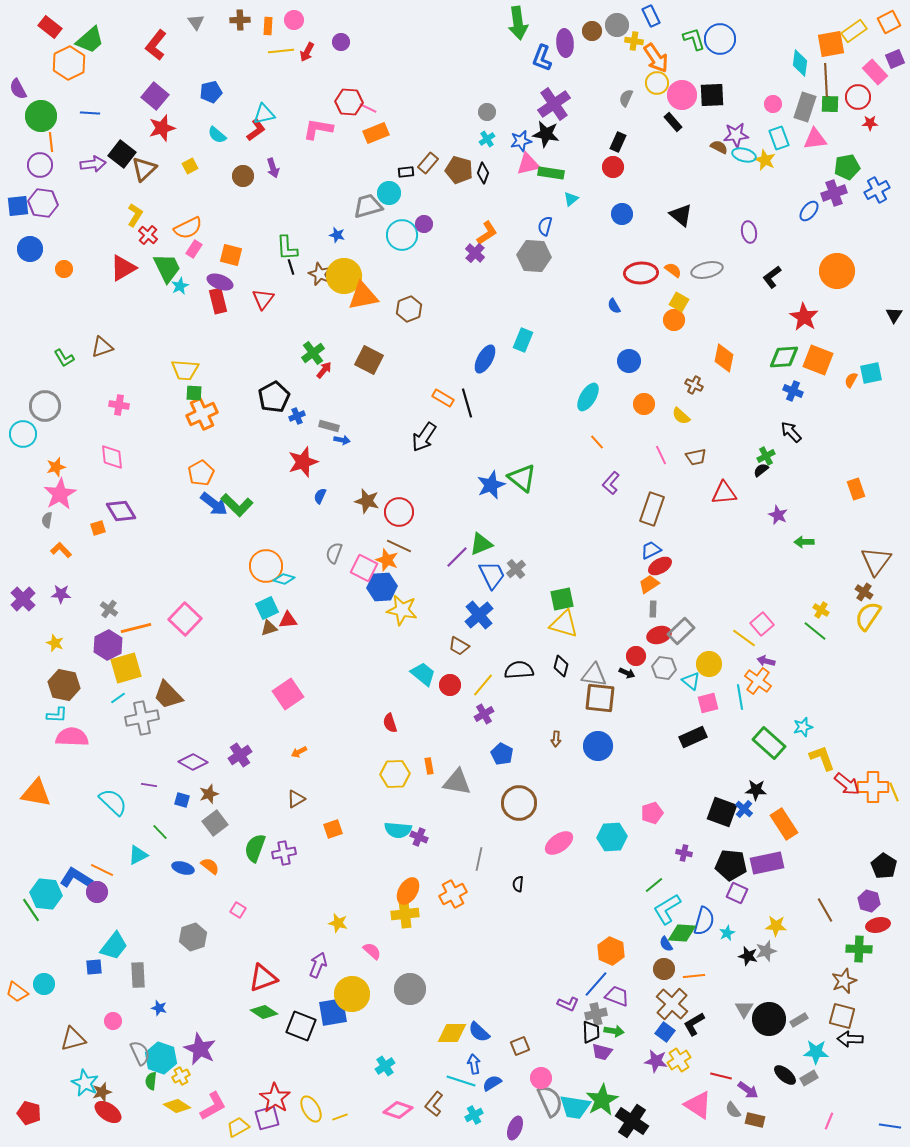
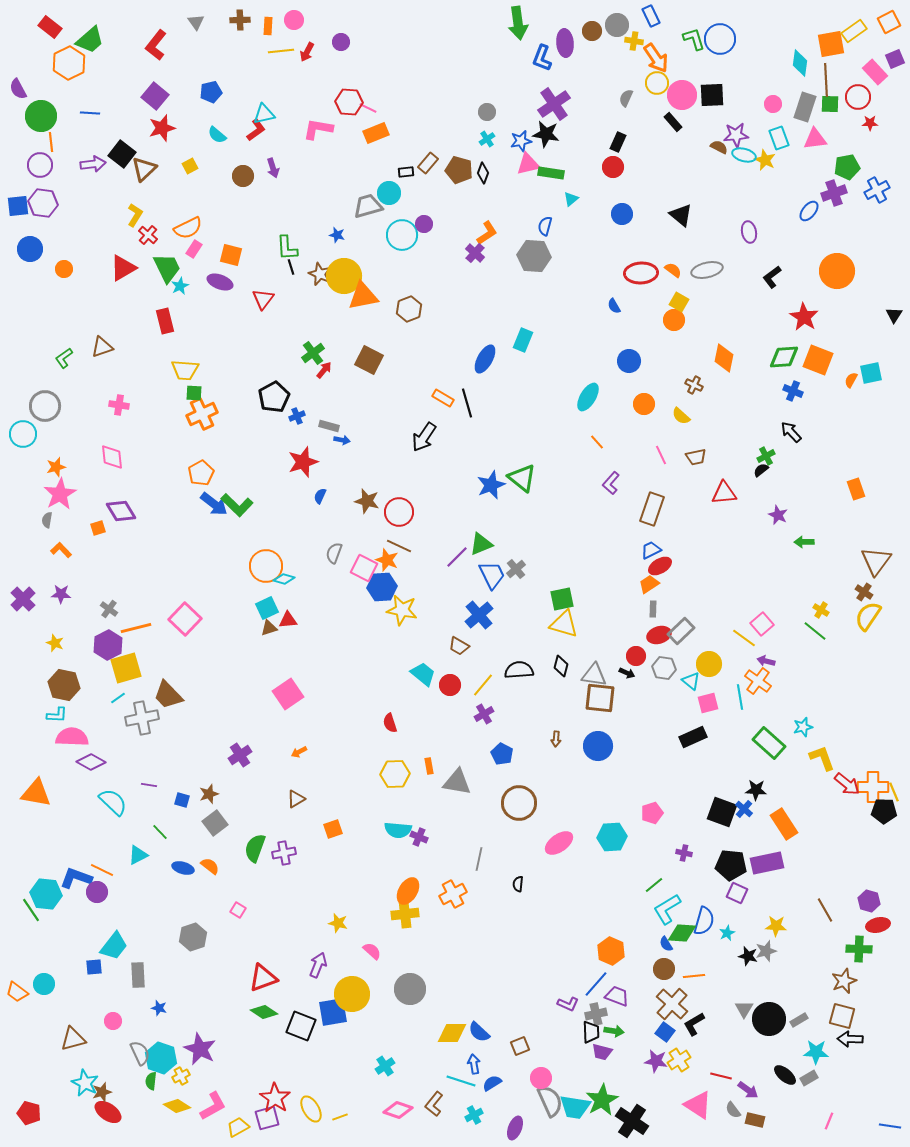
red rectangle at (218, 301): moved 53 px left, 20 px down
green L-shape at (64, 358): rotated 85 degrees clockwise
purple diamond at (193, 762): moved 102 px left
black pentagon at (884, 866): moved 55 px up; rotated 30 degrees counterclockwise
blue L-shape at (76, 878): rotated 12 degrees counterclockwise
